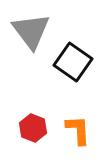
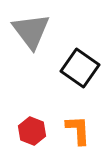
black square: moved 7 px right, 6 px down
red hexagon: moved 1 px left, 3 px down
